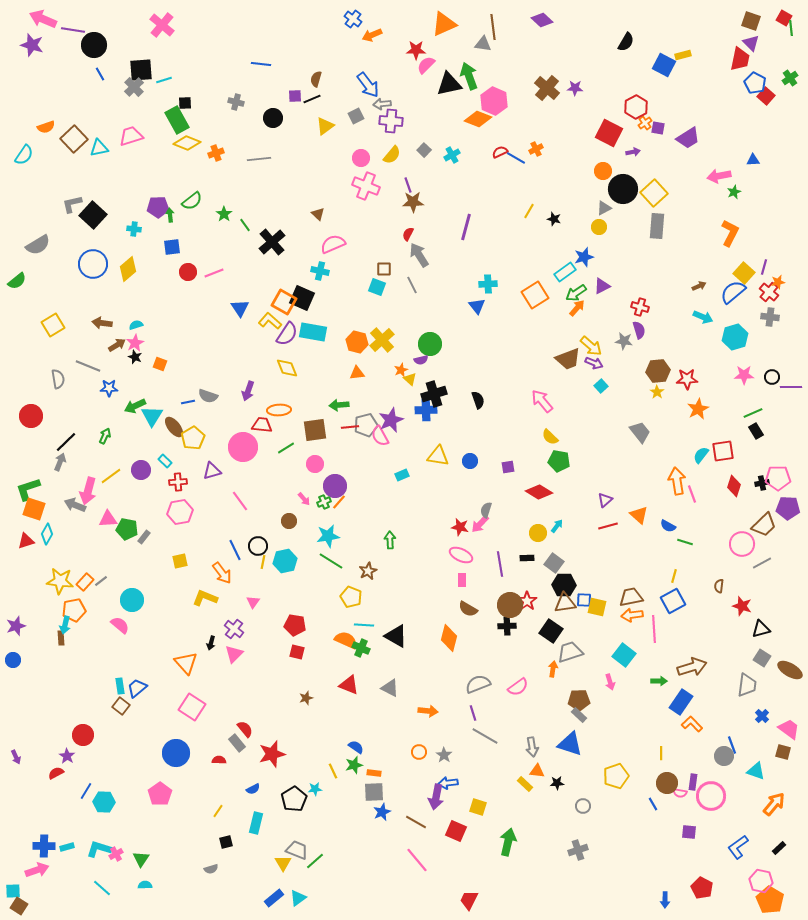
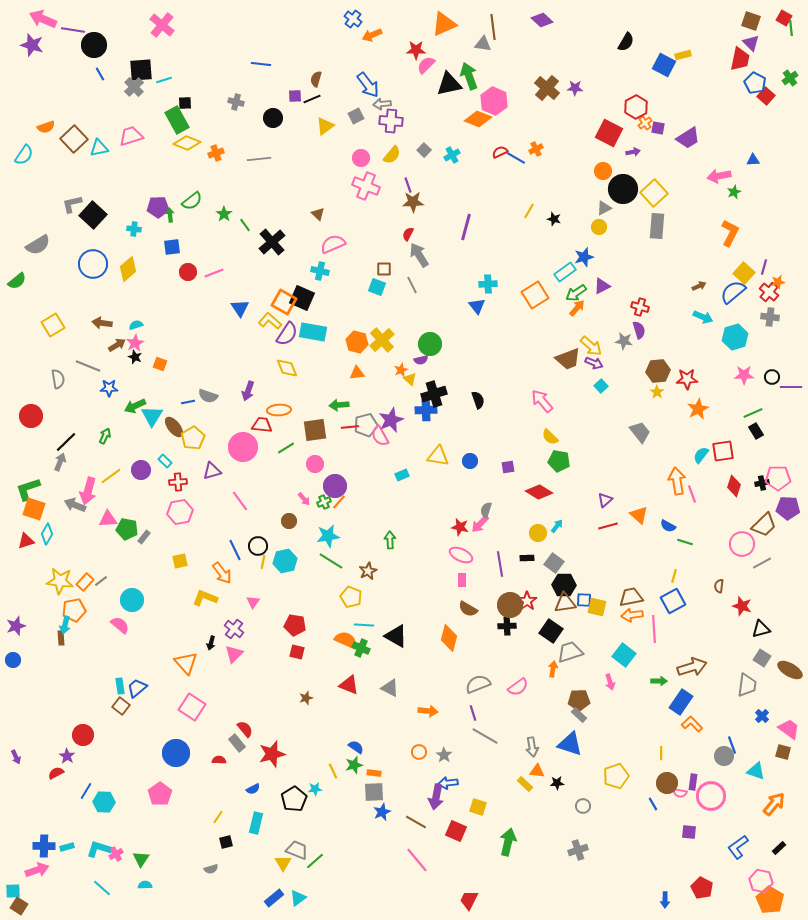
yellow line at (218, 811): moved 6 px down
